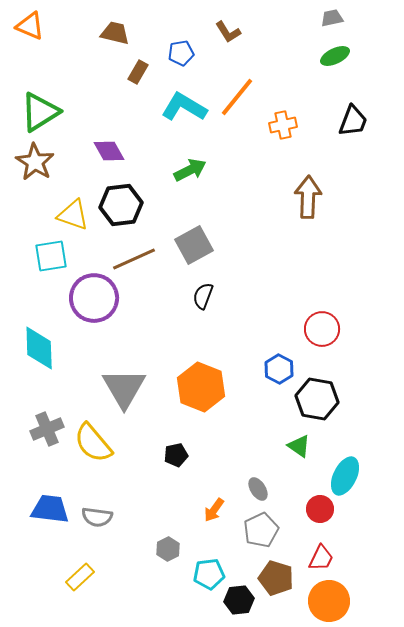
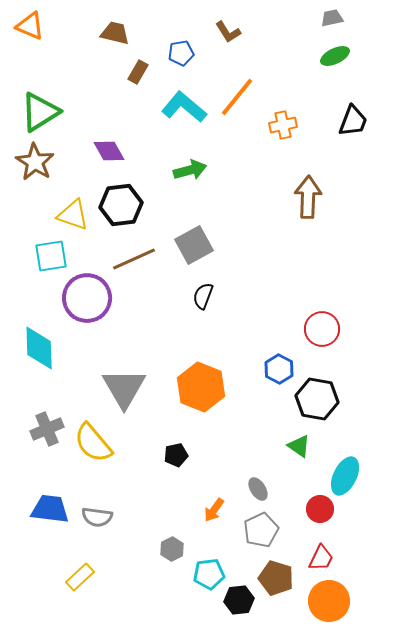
cyan L-shape at (184, 107): rotated 9 degrees clockwise
green arrow at (190, 170): rotated 12 degrees clockwise
purple circle at (94, 298): moved 7 px left
gray hexagon at (168, 549): moved 4 px right
